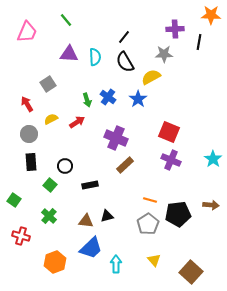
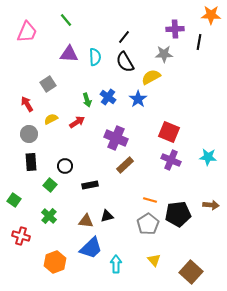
cyan star at (213, 159): moved 5 px left, 2 px up; rotated 30 degrees counterclockwise
